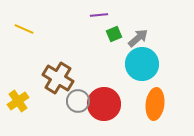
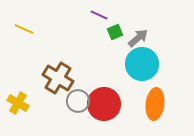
purple line: rotated 30 degrees clockwise
green square: moved 1 px right, 2 px up
yellow cross: moved 2 px down; rotated 25 degrees counterclockwise
